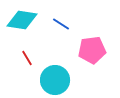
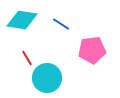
cyan circle: moved 8 px left, 2 px up
